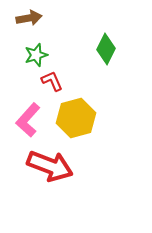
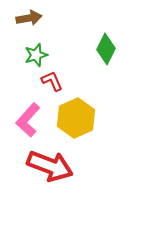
yellow hexagon: rotated 9 degrees counterclockwise
